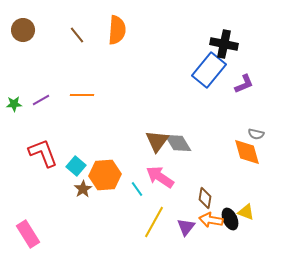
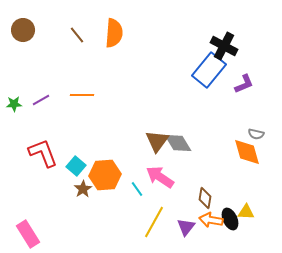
orange semicircle: moved 3 px left, 3 px down
black cross: moved 2 px down; rotated 16 degrees clockwise
yellow triangle: rotated 18 degrees counterclockwise
